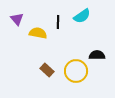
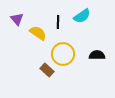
yellow semicircle: rotated 24 degrees clockwise
yellow circle: moved 13 px left, 17 px up
